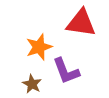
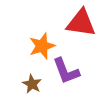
orange star: moved 3 px right, 1 px up
